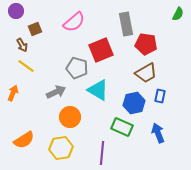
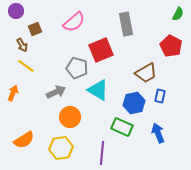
red pentagon: moved 25 px right, 2 px down; rotated 20 degrees clockwise
